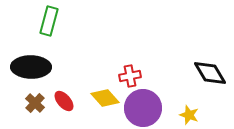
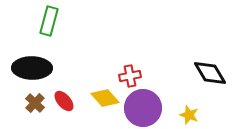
black ellipse: moved 1 px right, 1 px down
